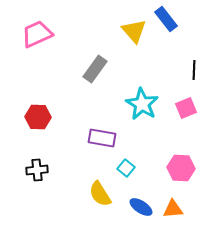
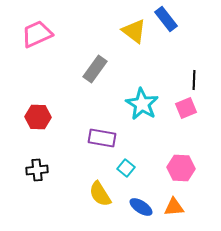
yellow triangle: rotated 12 degrees counterclockwise
black line: moved 10 px down
orange triangle: moved 1 px right, 2 px up
